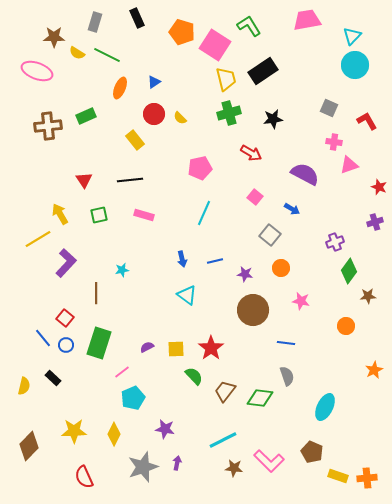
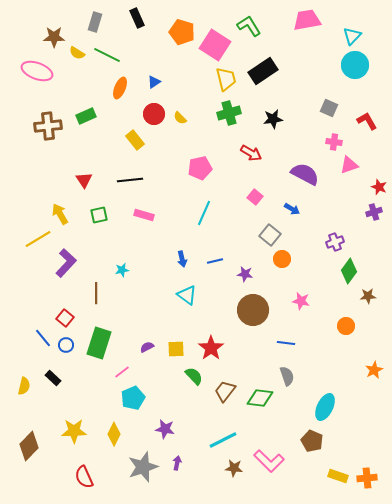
purple cross at (375, 222): moved 1 px left, 10 px up
orange circle at (281, 268): moved 1 px right, 9 px up
brown pentagon at (312, 452): moved 11 px up
